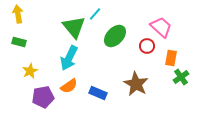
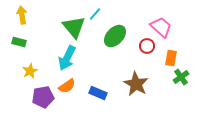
yellow arrow: moved 4 px right, 1 px down
cyan arrow: moved 2 px left
orange semicircle: moved 2 px left
